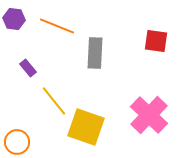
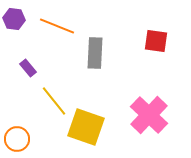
orange circle: moved 3 px up
